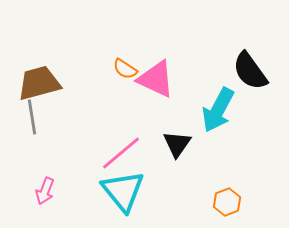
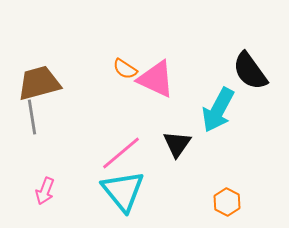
orange hexagon: rotated 12 degrees counterclockwise
